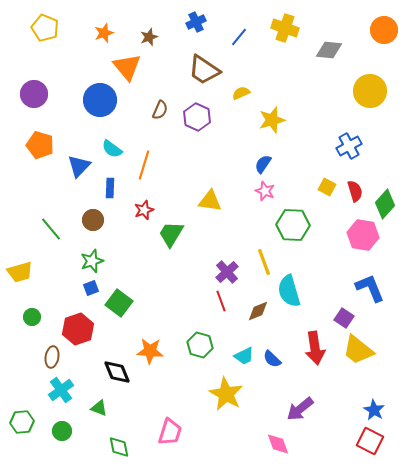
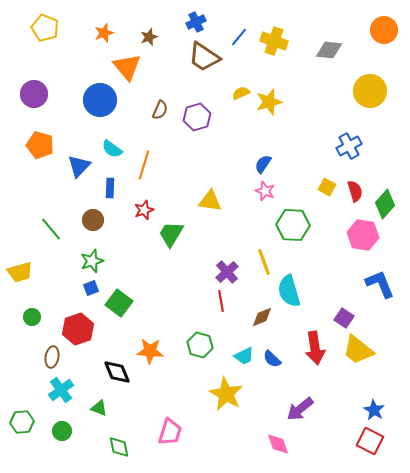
yellow cross at (285, 28): moved 11 px left, 13 px down
brown trapezoid at (204, 70): moved 13 px up
purple hexagon at (197, 117): rotated 20 degrees clockwise
yellow star at (272, 120): moved 3 px left, 18 px up
blue L-shape at (370, 288): moved 10 px right, 4 px up
red line at (221, 301): rotated 10 degrees clockwise
brown diamond at (258, 311): moved 4 px right, 6 px down
